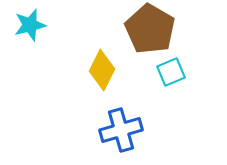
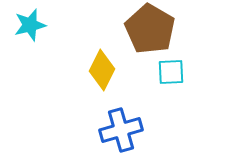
cyan square: rotated 20 degrees clockwise
